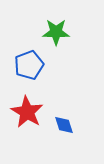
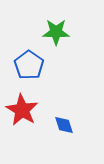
blue pentagon: rotated 16 degrees counterclockwise
red star: moved 5 px left, 2 px up
